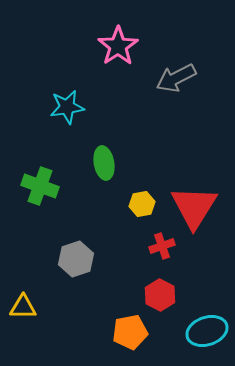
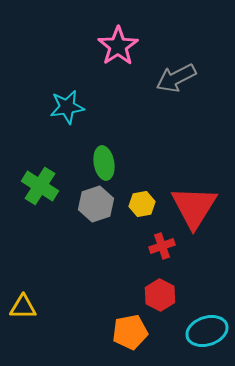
green cross: rotated 12 degrees clockwise
gray hexagon: moved 20 px right, 55 px up
